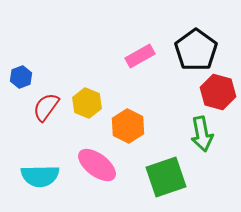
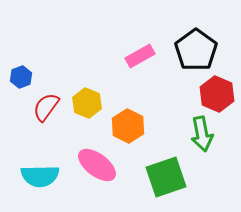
red hexagon: moved 1 px left, 2 px down; rotated 8 degrees clockwise
